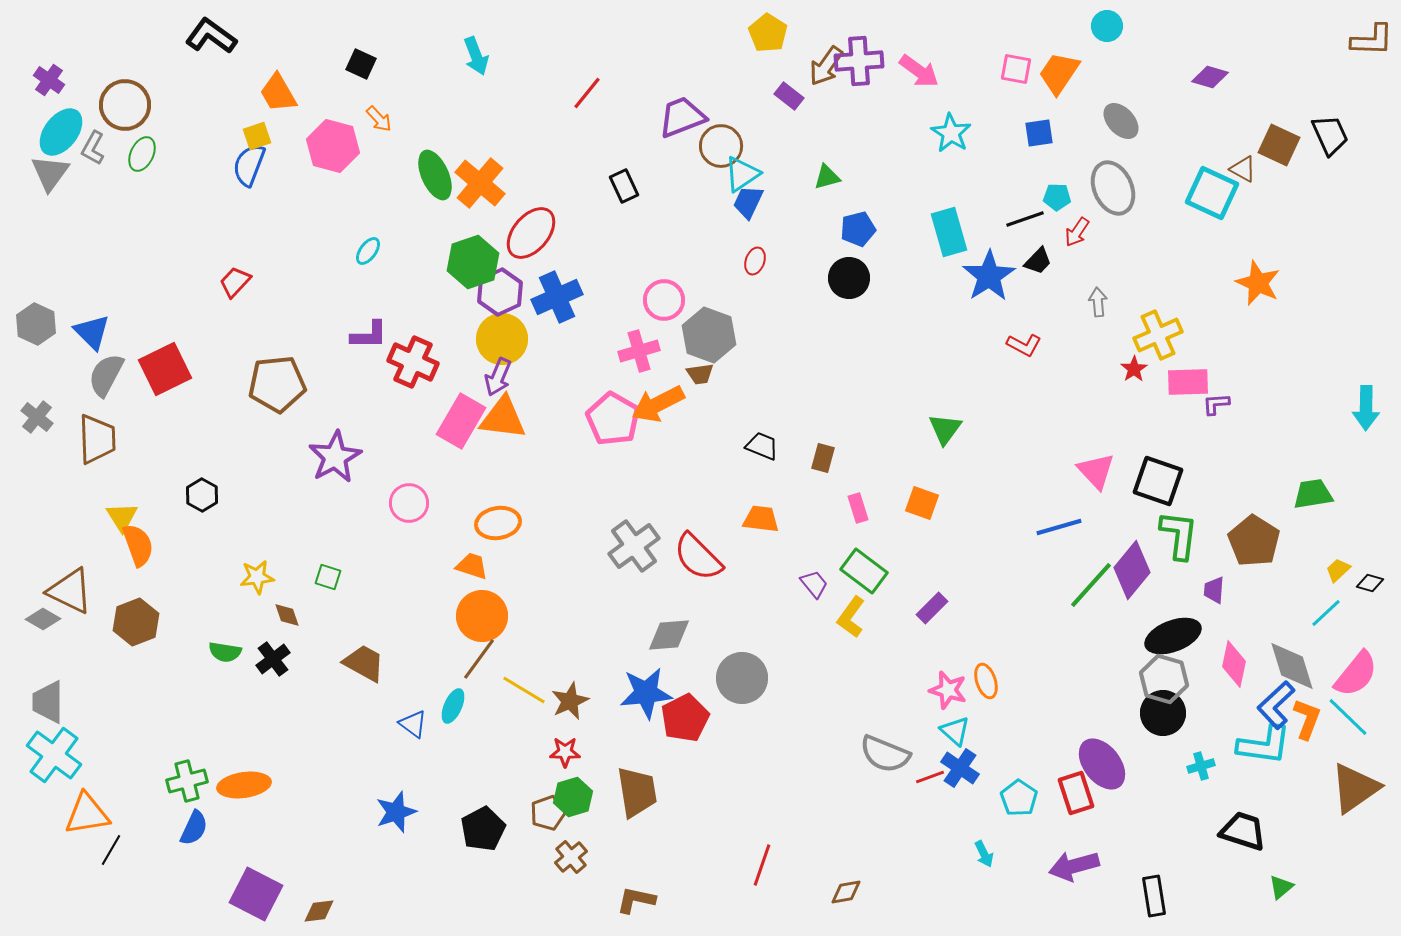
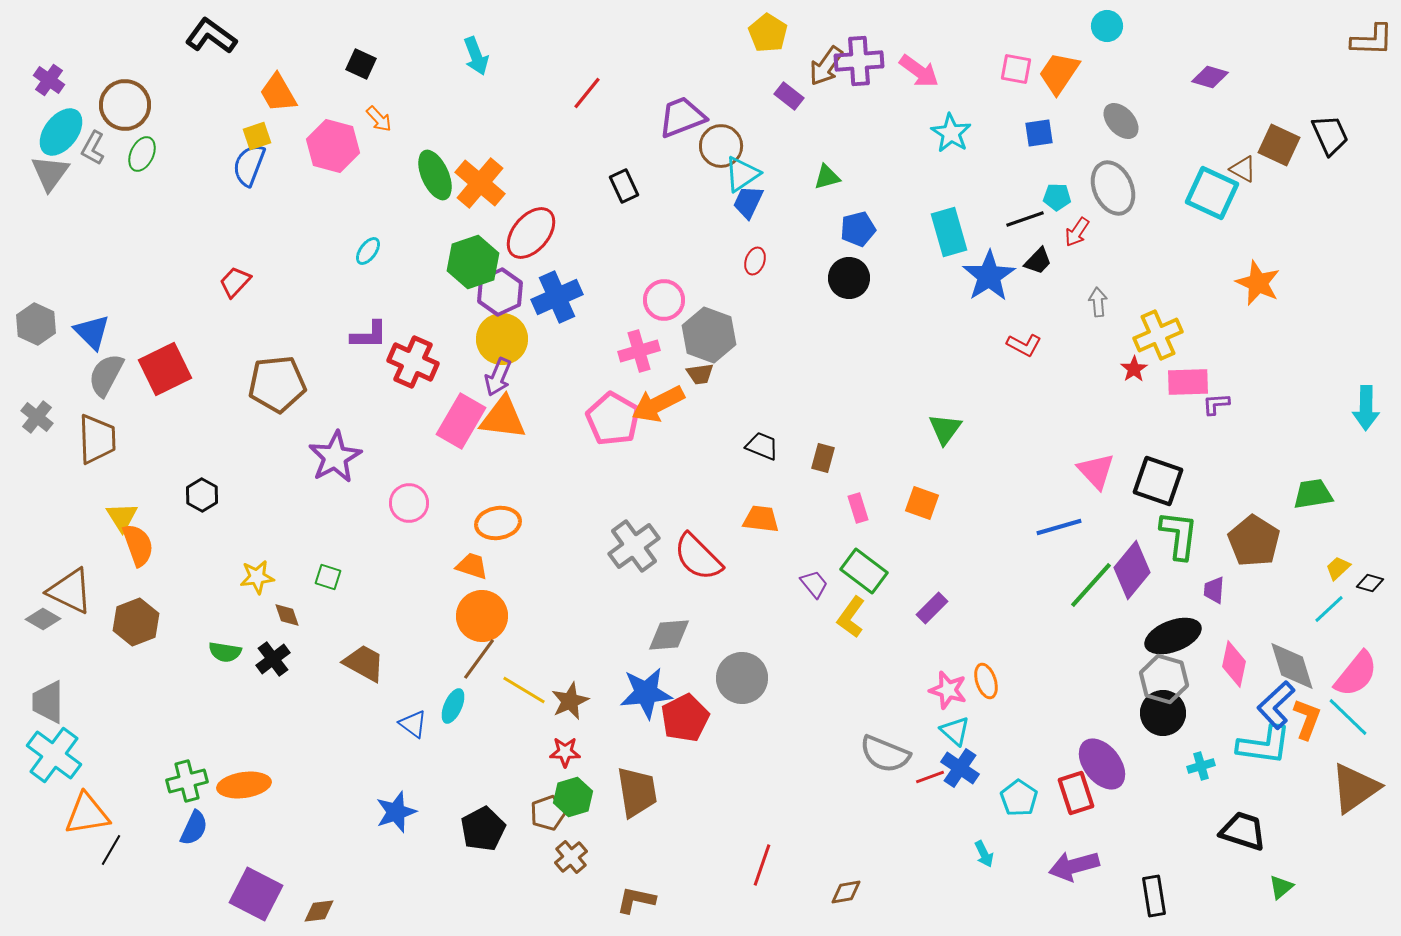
yellow trapezoid at (1338, 570): moved 2 px up
cyan line at (1326, 613): moved 3 px right, 4 px up
